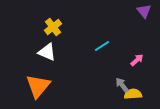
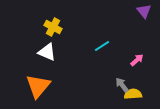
yellow cross: rotated 24 degrees counterclockwise
